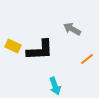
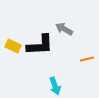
gray arrow: moved 8 px left
black L-shape: moved 5 px up
orange line: rotated 24 degrees clockwise
